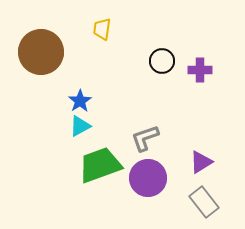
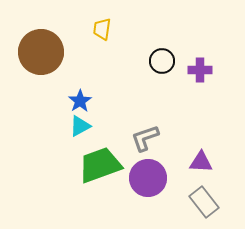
purple triangle: rotated 35 degrees clockwise
